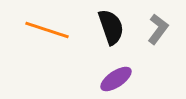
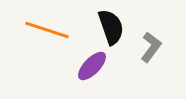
gray L-shape: moved 7 px left, 18 px down
purple ellipse: moved 24 px left, 13 px up; rotated 12 degrees counterclockwise
